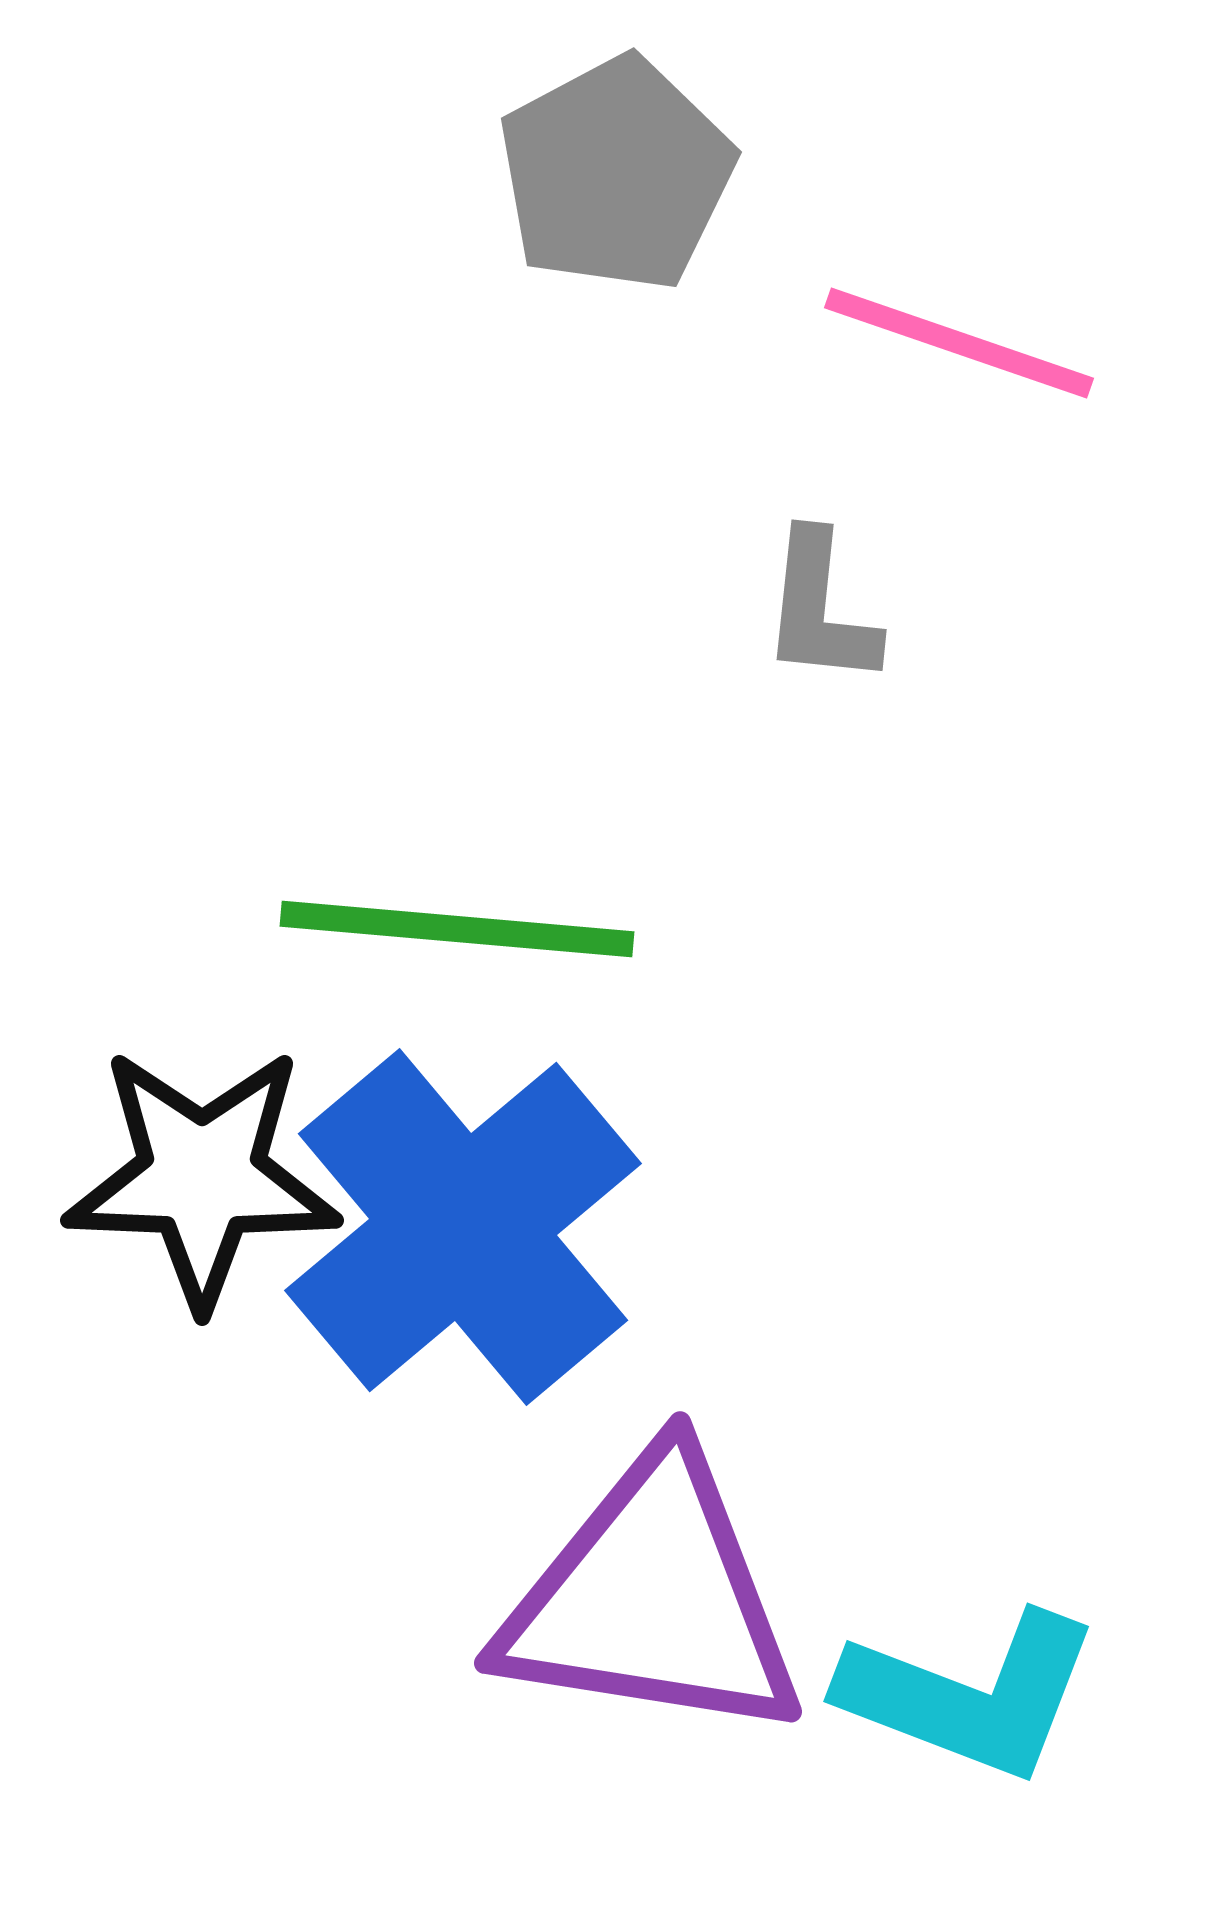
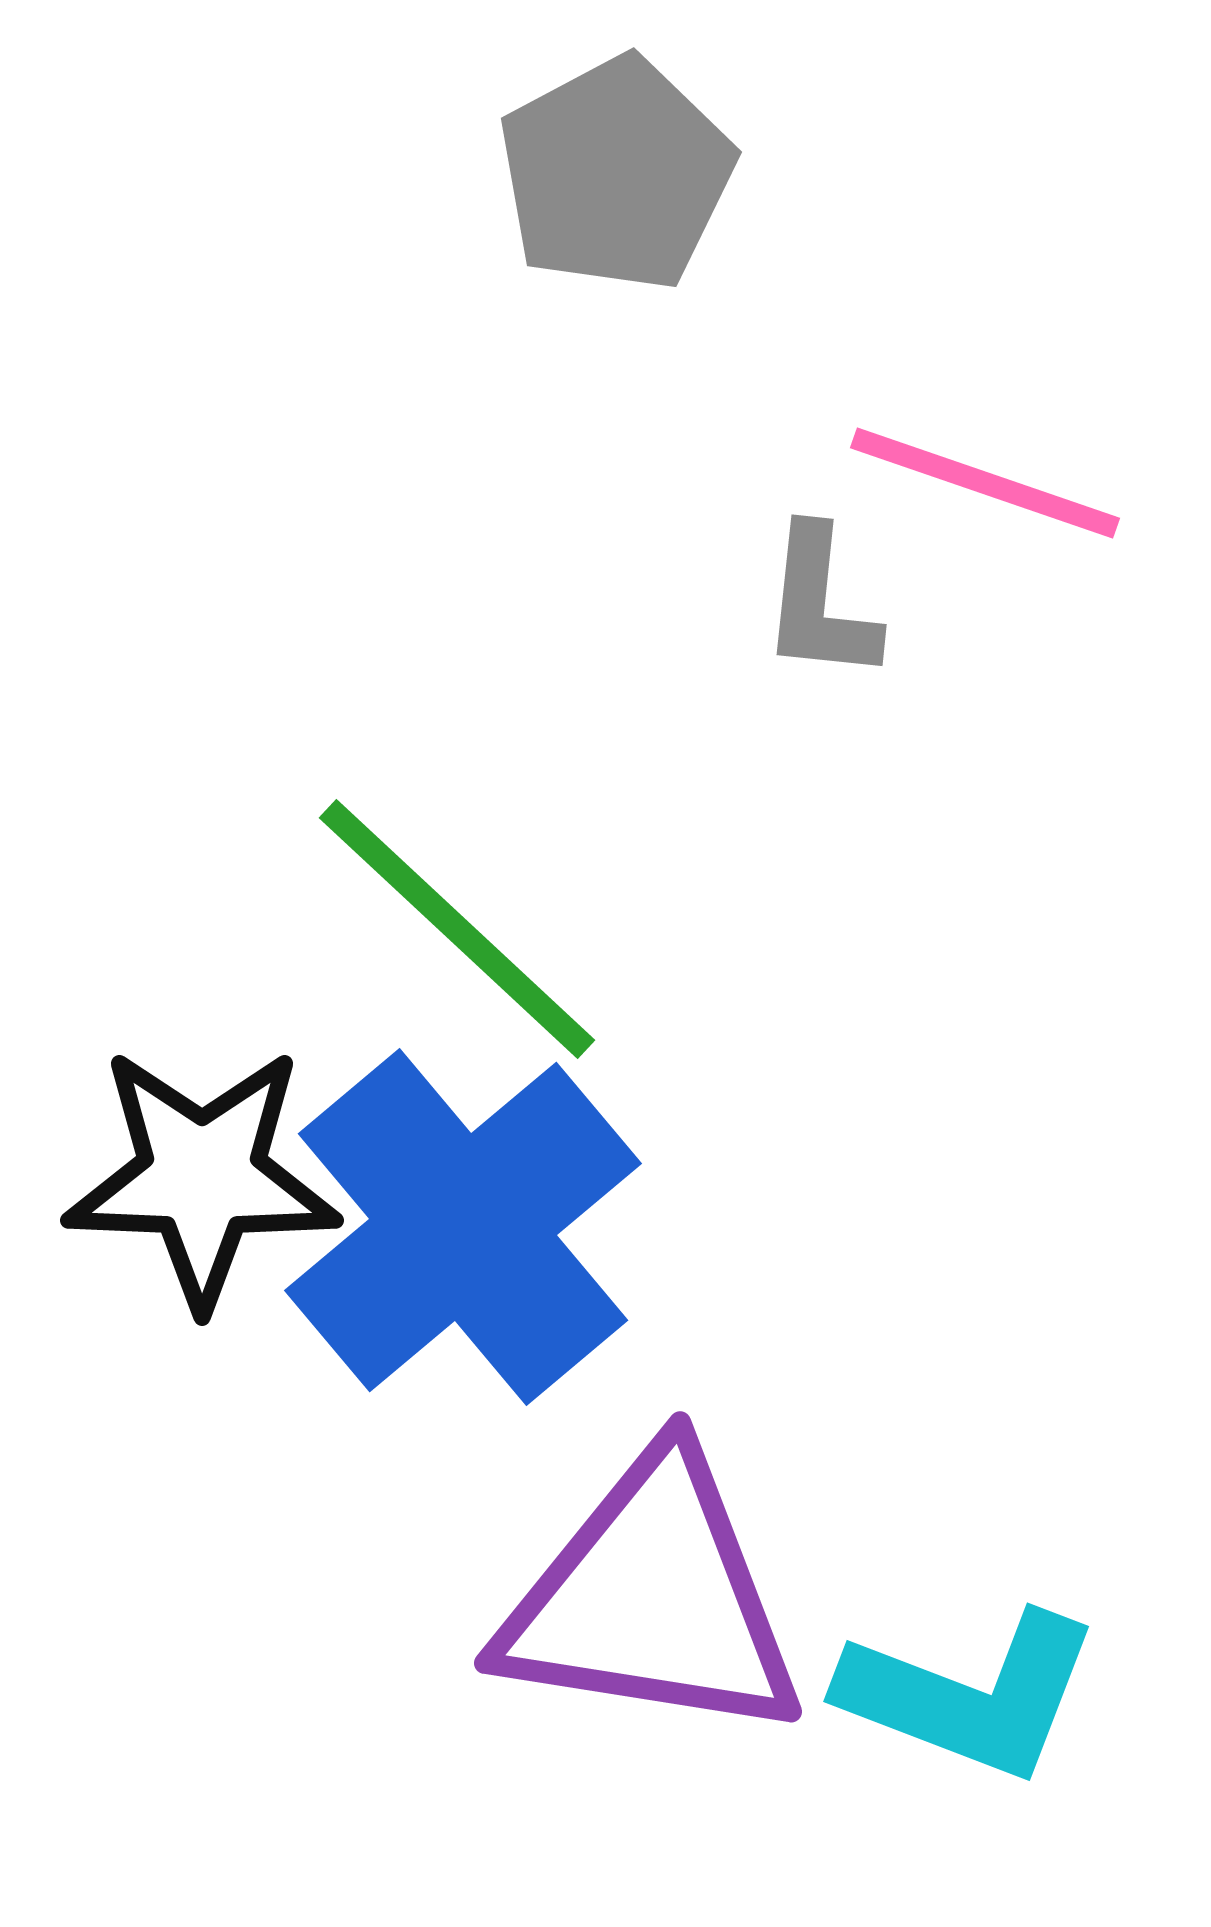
pink line: moved 26 px right, 140 px down
gray L-shape: moved 5 px up
green line: rotated 38 degrees clockwise
